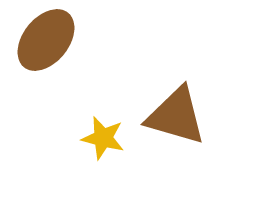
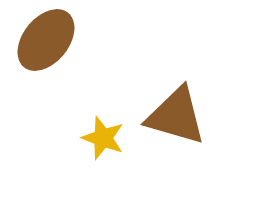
yellow star: rotated 6 degrees clockwise
